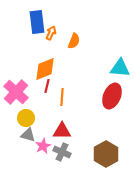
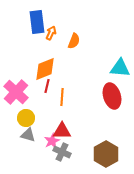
red ellipse: rotated 40 degrees counterclockwise
pink star: moved 9 px right, 5 px up
